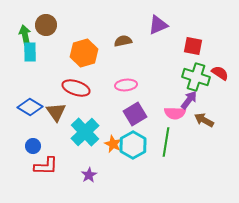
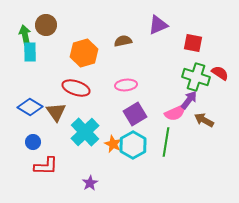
red square: moved 3 px up
pink semicircle: rotated 25 degrees counterclockwise
blue circle: moved 4 px up
purple star: moved 1 px right, 8 px down
